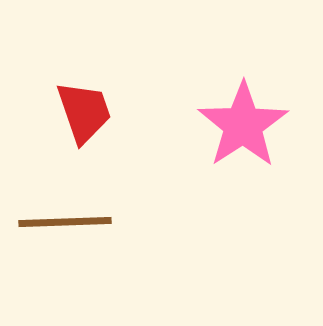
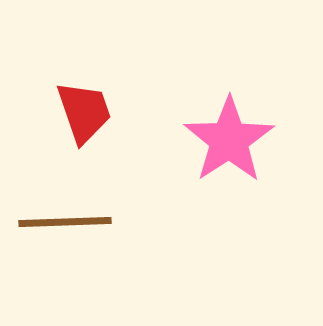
pink star: moved 14 px left, 15 px down
